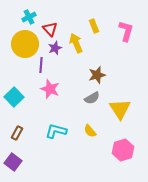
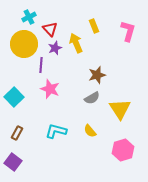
pink L-shape: moved 2 px right
yellow circle: moved 1 px left
